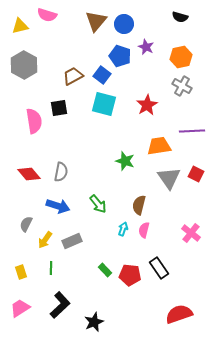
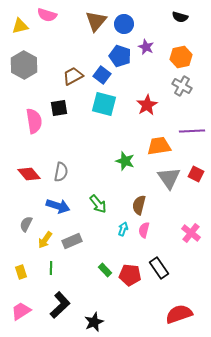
pink trapezoid at (20, 308): moved 1 px right, 3 px down
